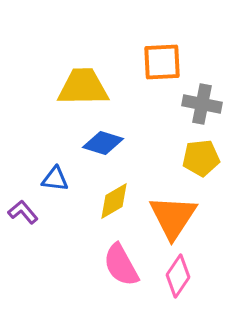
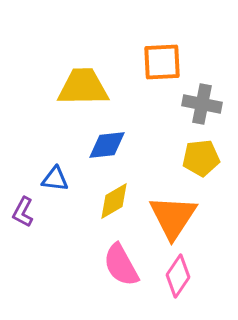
blue diamond: moved 4 px right, 2 px down; rotated 24 degrees counterclockwise
purple L-shape: rotated 112 degrees counterclockwise
